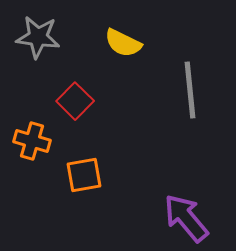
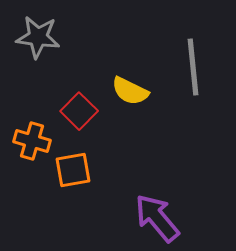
yellow semicircle: moved 7 px right, 48 px down
gray line: moved 3 px right, 23 px up
red square: moved 4 px right, 10 px down
orange square: moved 11 px left, 5 px up
purple arrow: moved 29 px left
